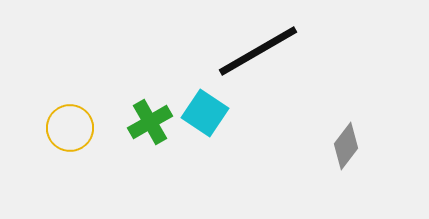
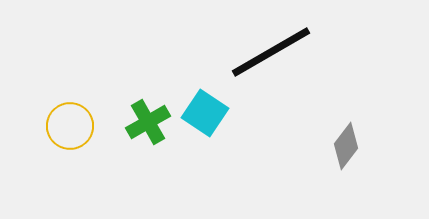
black line: moved 13 px right, 1 px down
green cross: moved 2 px left
yellow circle: moved 2 px up
